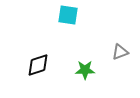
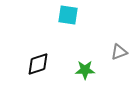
gray triangle: moved 1 px left
black diamond: moved 1 px up
